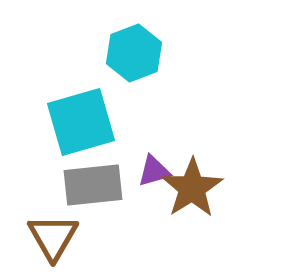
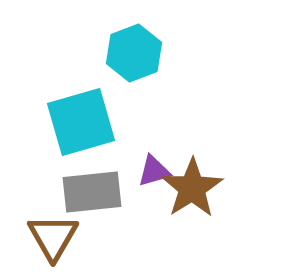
gray rectangle: moved 1 px left, 7 px down
